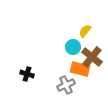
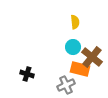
yellow semicircle: moved 10 px left, 9 px up; rotated 136 degrees clockwise
